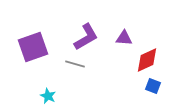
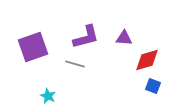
purple L-shape: rotated 16 degrees clockwise
red diamond: rotated 8 degrees clockwise
